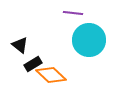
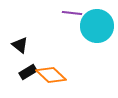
purple line: moved 1 px left
cyan circle: moved 8 px right, 14 px up
black rectangle: moved 5 px left, 8 px down
